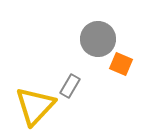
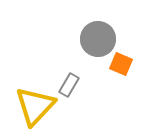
gray rectangle: moved 1 px left, 1 px up
